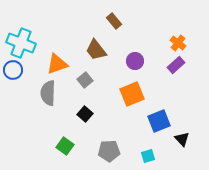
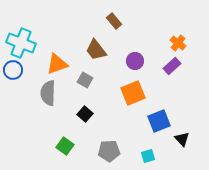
purple rectangle: moved 4 px left, 1 px down
gray square: rotated 21 degrees counterclockwise
orange square: moved 1 px right, 1 px up
